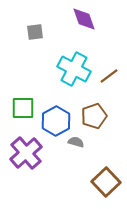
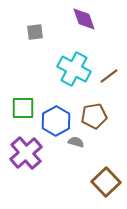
brown pentagon: rotated 10 degrees clockwise
